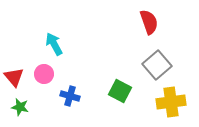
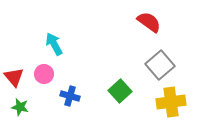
red semicircle: rotated 35 degrees counterclockwise
gray square: moved 3 px right
green square: rotated 20 degrees clockwise
